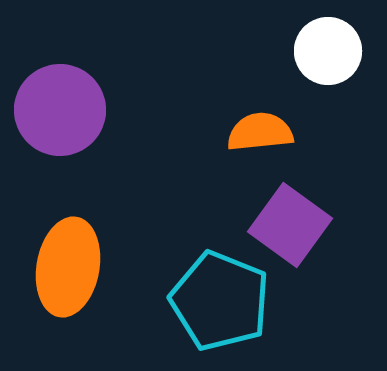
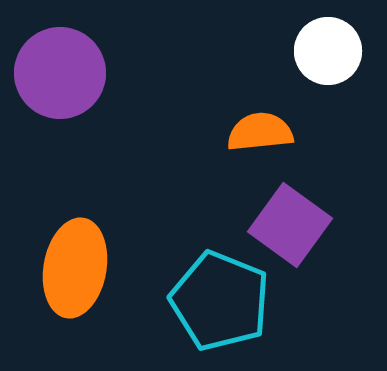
purple circle: moved 37 px up
orange ellipse: moved 7 px right, 1 px down
